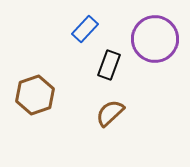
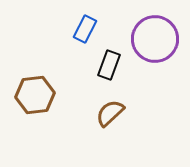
blue rectangle: rotated 16 degrees counterclockwise
brown hexagon: rotated 12 degrees clockwise
